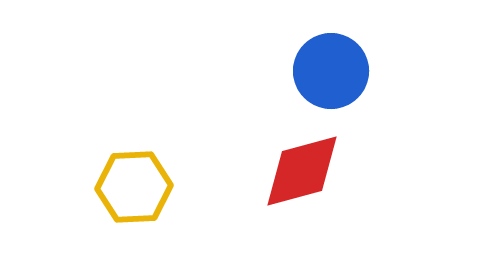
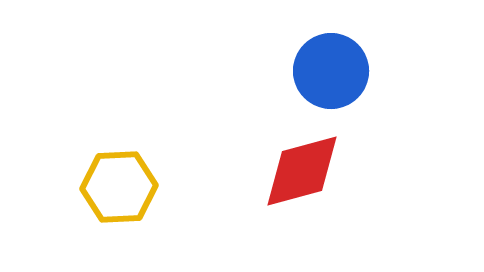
yellow hexagon: moved 15 px left
